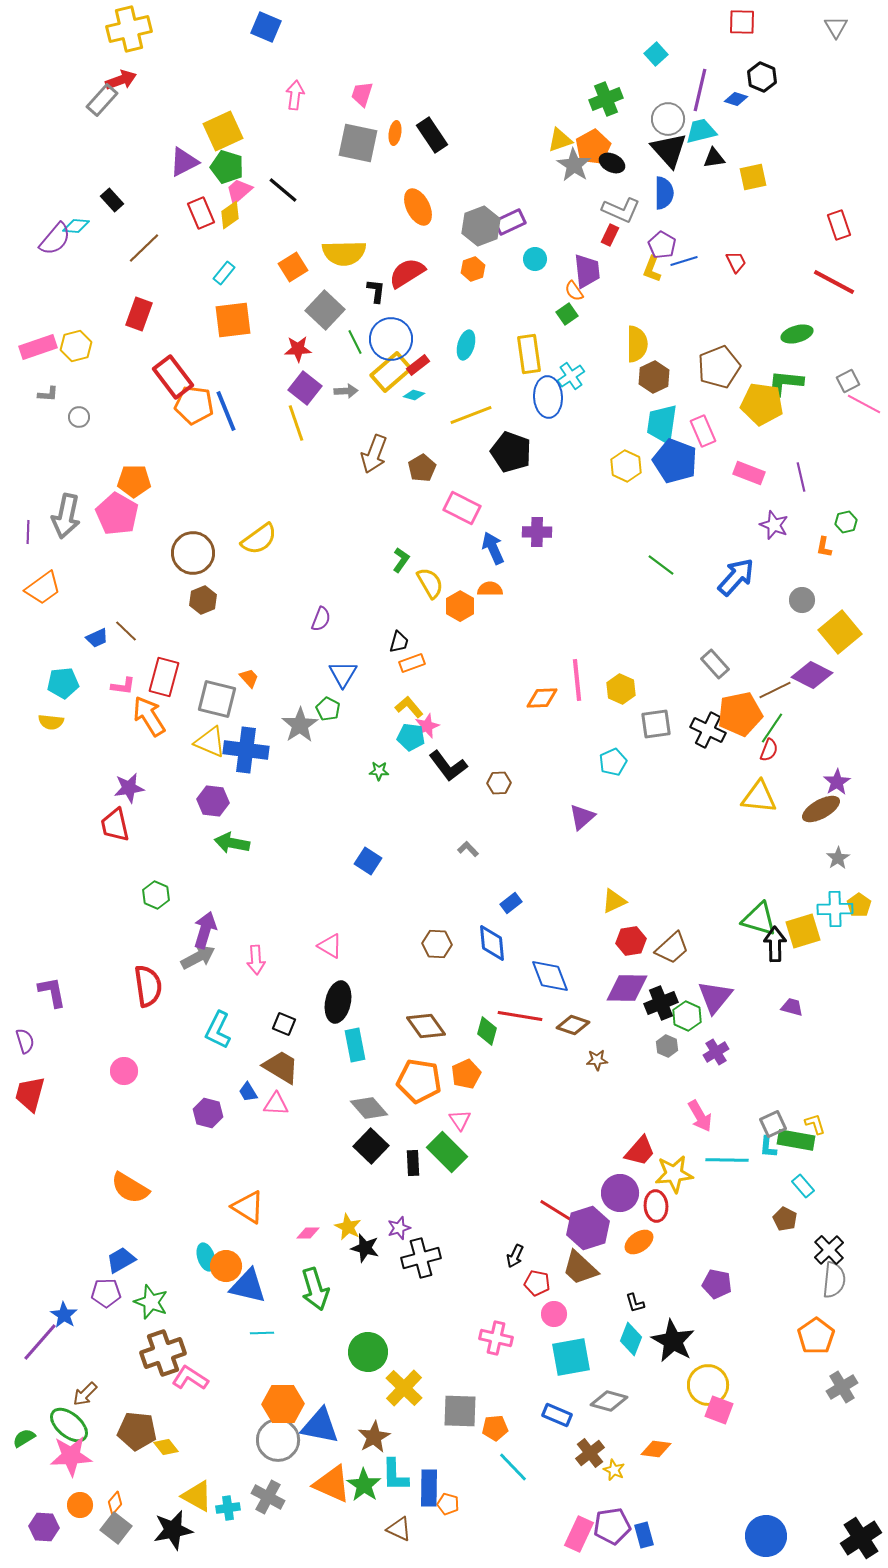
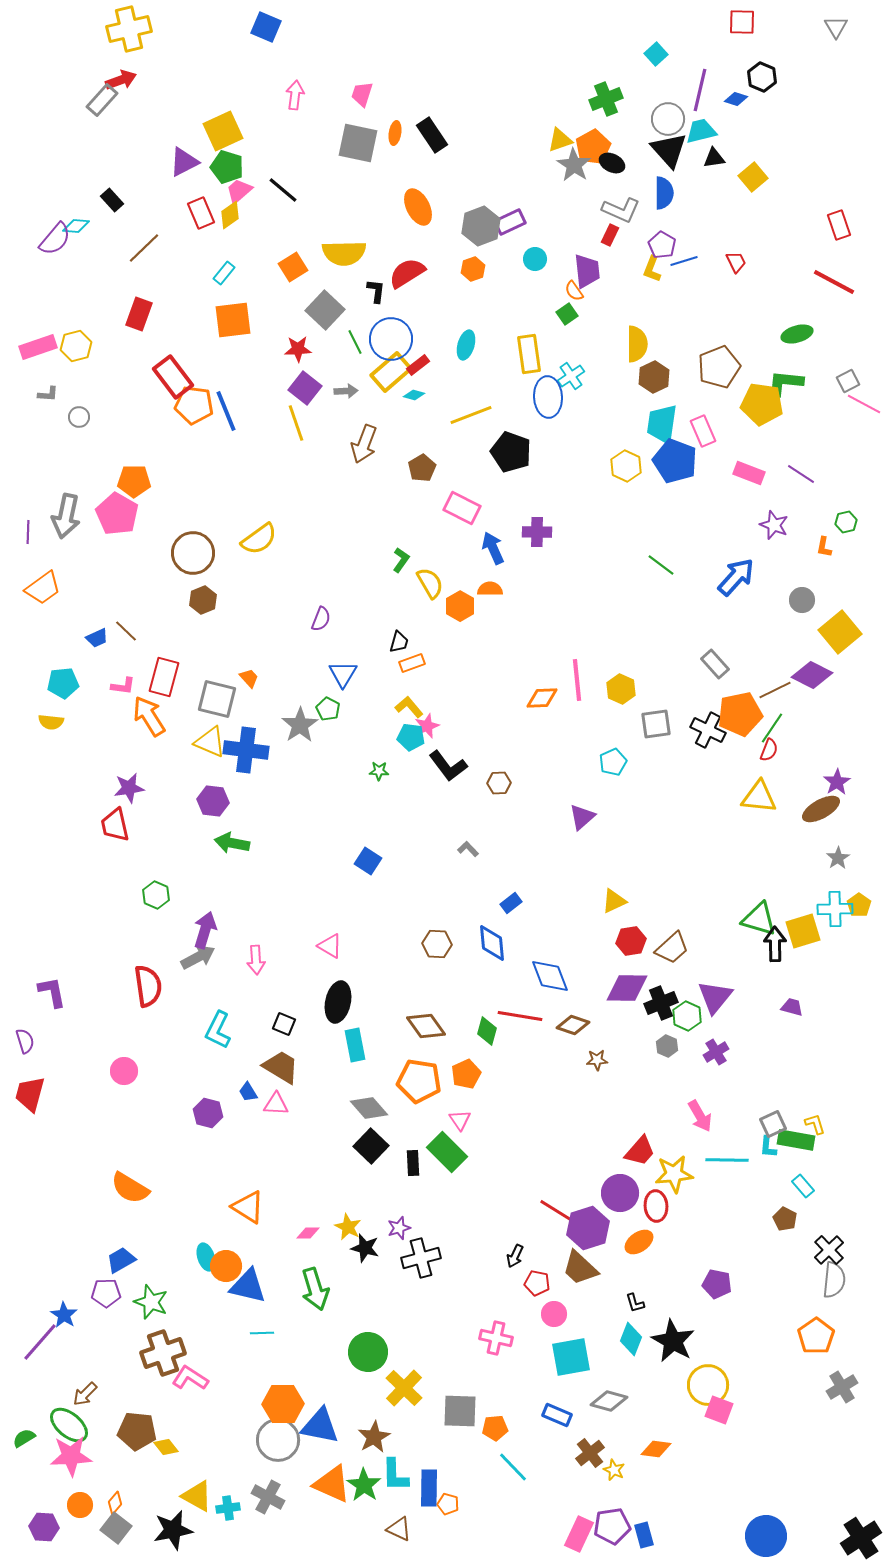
yellow square at (753, 177): rotated 28 degrees counterclockwise
brown arrow at (374, 454): moved 10 px left, 10 px up
purple line at (801, 477): moved 3 px up; rotated 44 degrees counterclockwise
